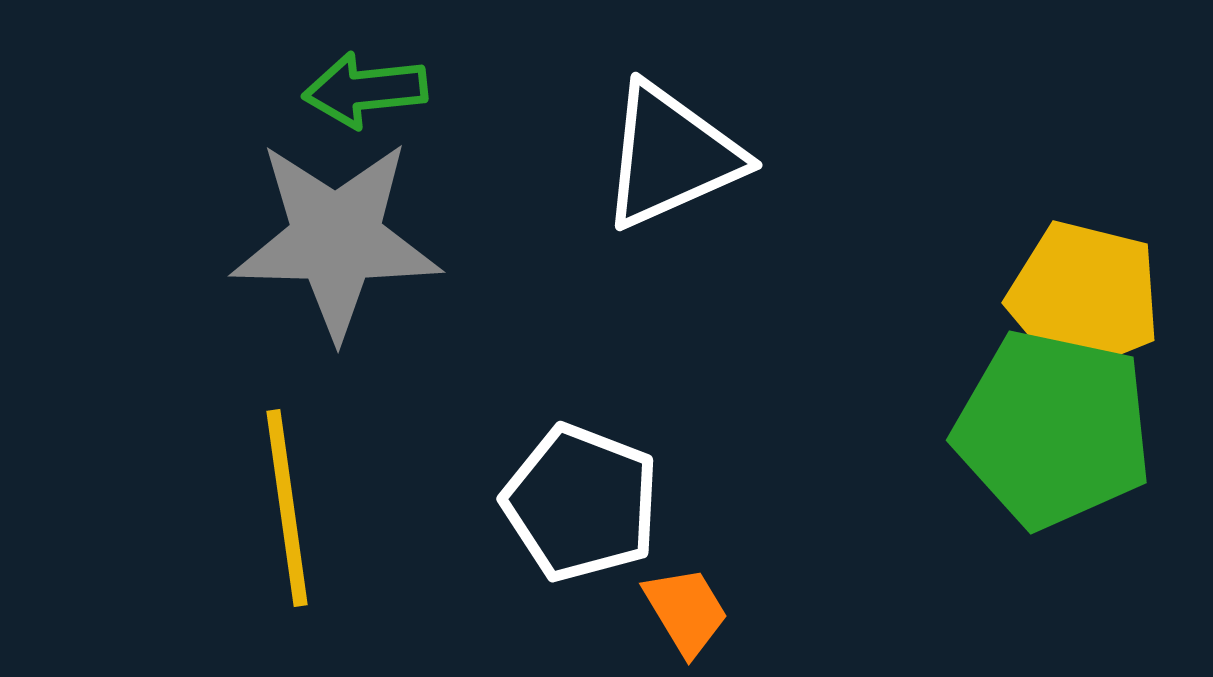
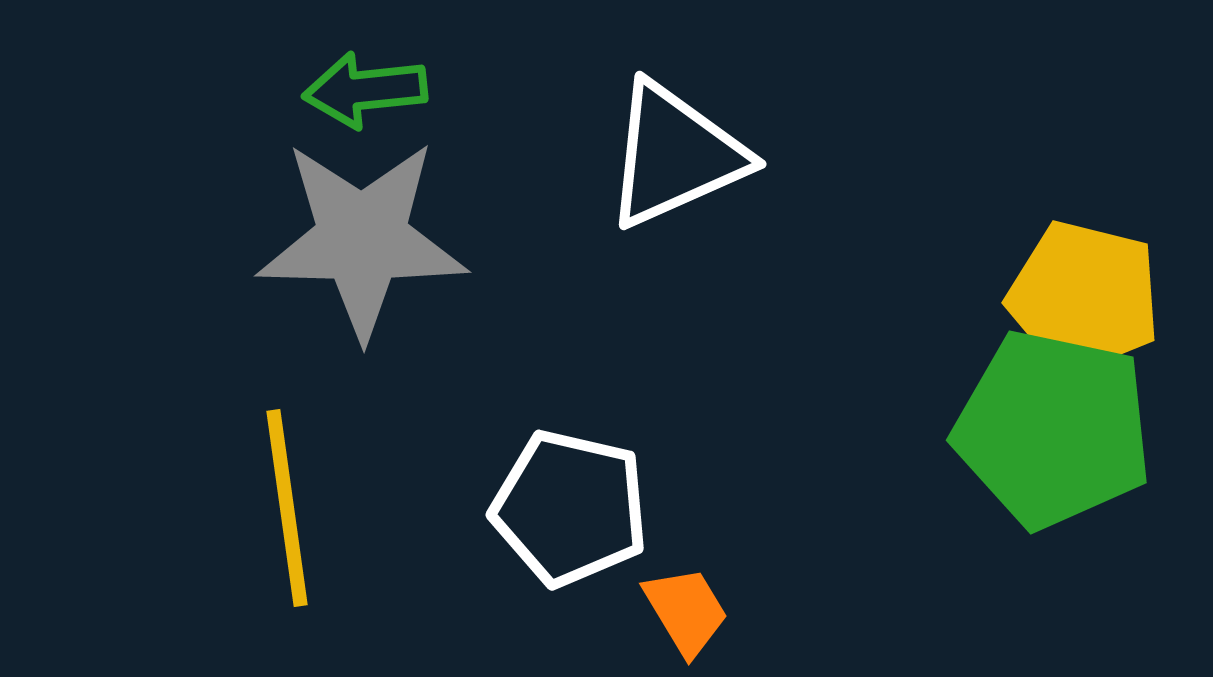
white triangle: moved 4 px right, 1 px up
gray star: moved 26 px right
white pentagon: moved 11 px left, 5 px down; rotated 8 degrees counterclockwise
